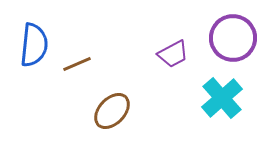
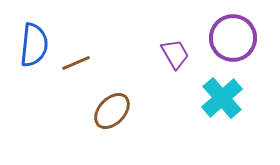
purple trapezoid: moved 2 px right; rotated 92 degrees counterclockwise
brown line: moved 1 px left, 1 px up
